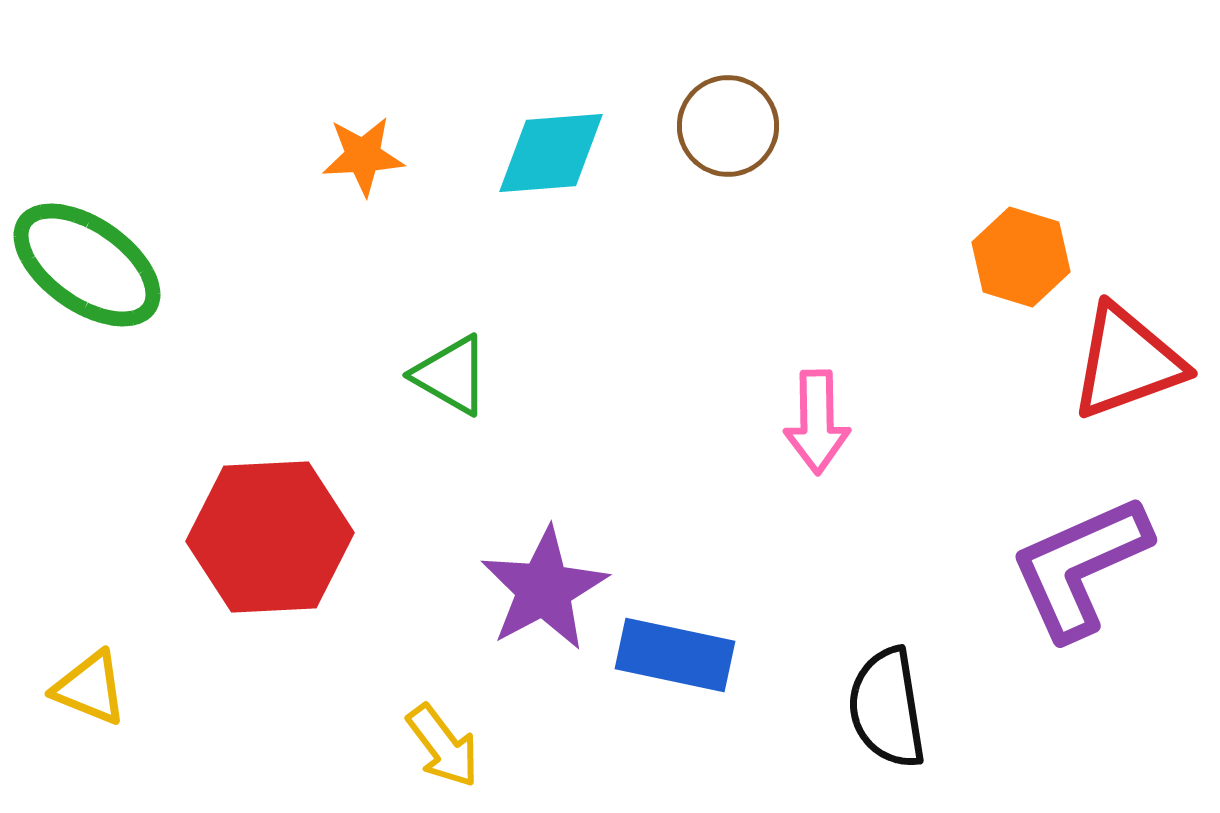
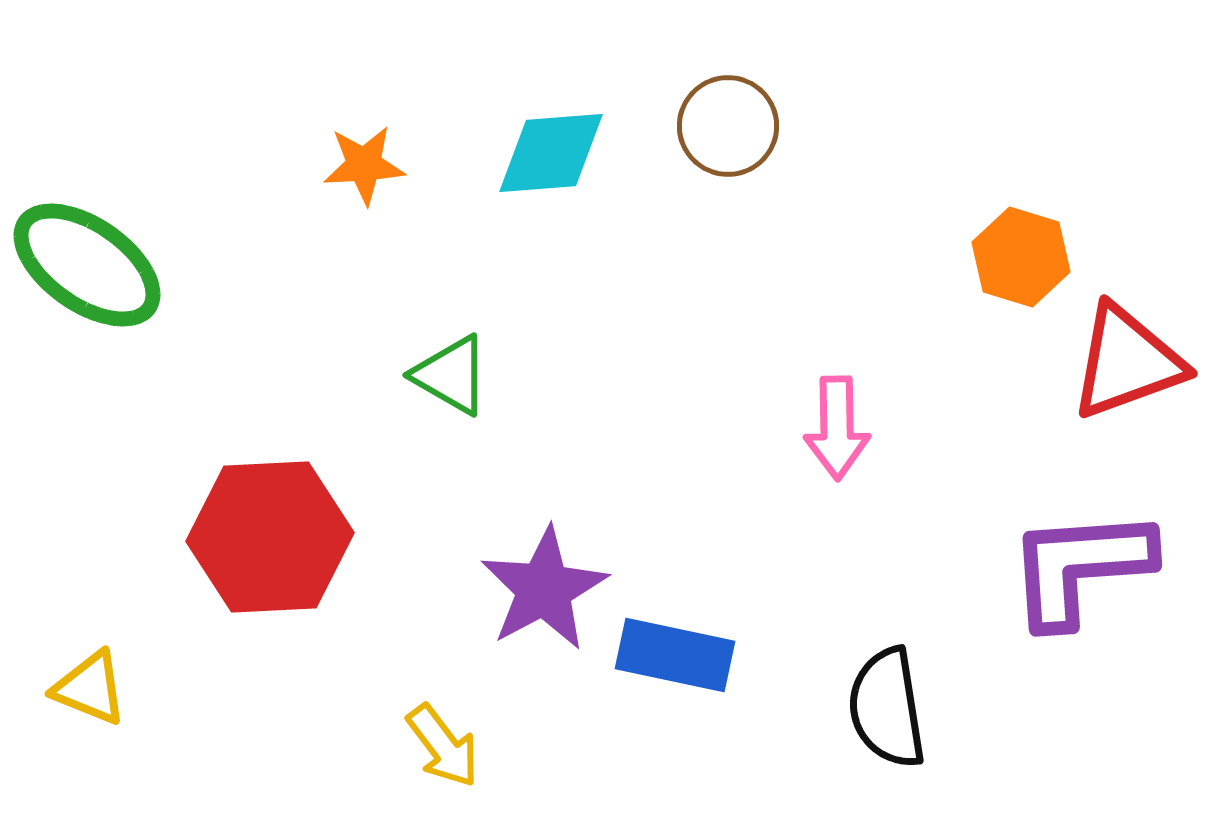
orange star: moved 1 px right, 9 px down
pink arrow: moved 20 px right, 6 px down
purple L-shape: rotated 20 degrees clockwise
